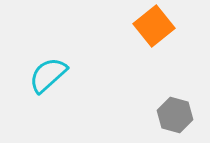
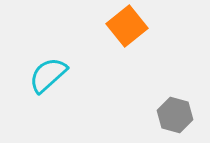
orange square: moved 27 px left
